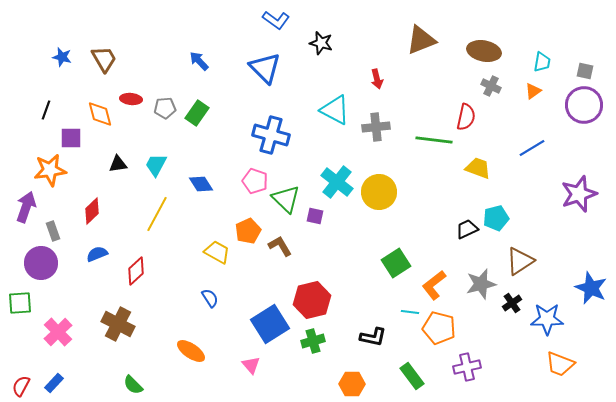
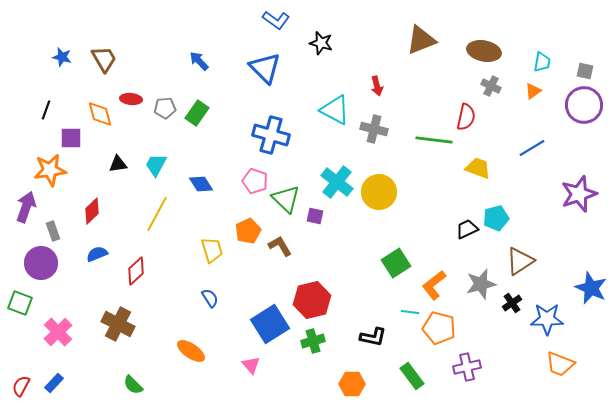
red arrow at (377, 79): moved 7 px down
gray cross at (376, 127): moved 2 px left, 2 px down; rotated 20 degrees clockwise
yellow trapezoid at (217, 252): moved 5 px left, 2 px up; rotated 44 degrees clockwise
green square at (20, 303): rotated 25 degrees clockwise
